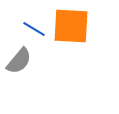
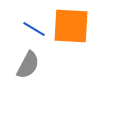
gray semicircle: moved 9 px right, 4 px down; rotated 12 degrees counterclockwise
